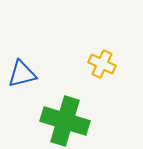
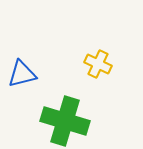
yellow cross: moved 4 px left
